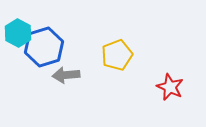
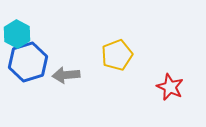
cyan hexagon: moved 1 px left, 1 px down
blue hexagon: moved 16 px left, 15 px down
